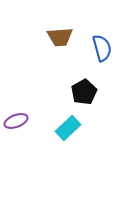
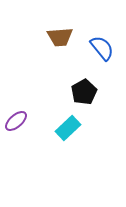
blue semicircle: rotated 24 degrees counterclockwise
purple ellipse: rotated 20 degrees counterclockwise
